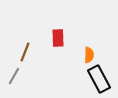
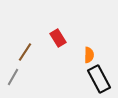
red rectangle: rotated 30 degrees counterclockwise
brown line: rotated 12 degrees clockwise
gray line: moved 1 px left, 1 px down
